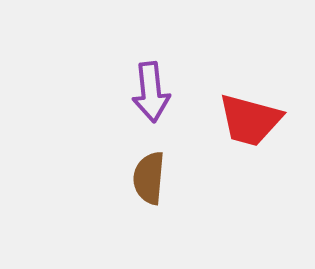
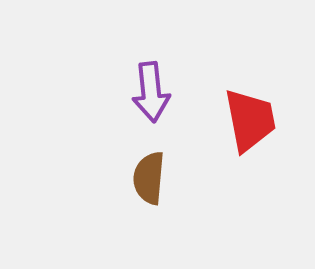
red trapezoid: rotated 116 degrees counterclockwise
